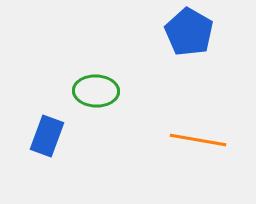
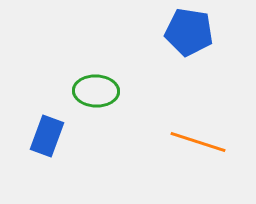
blue pentagon: rotated 21 degrees counterclockwise
orange line: moved 2 px down; rotated 8 degrees clockwise
